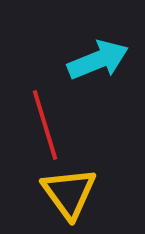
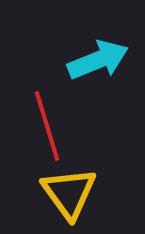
red line: moved 2 px right, 1 px down
